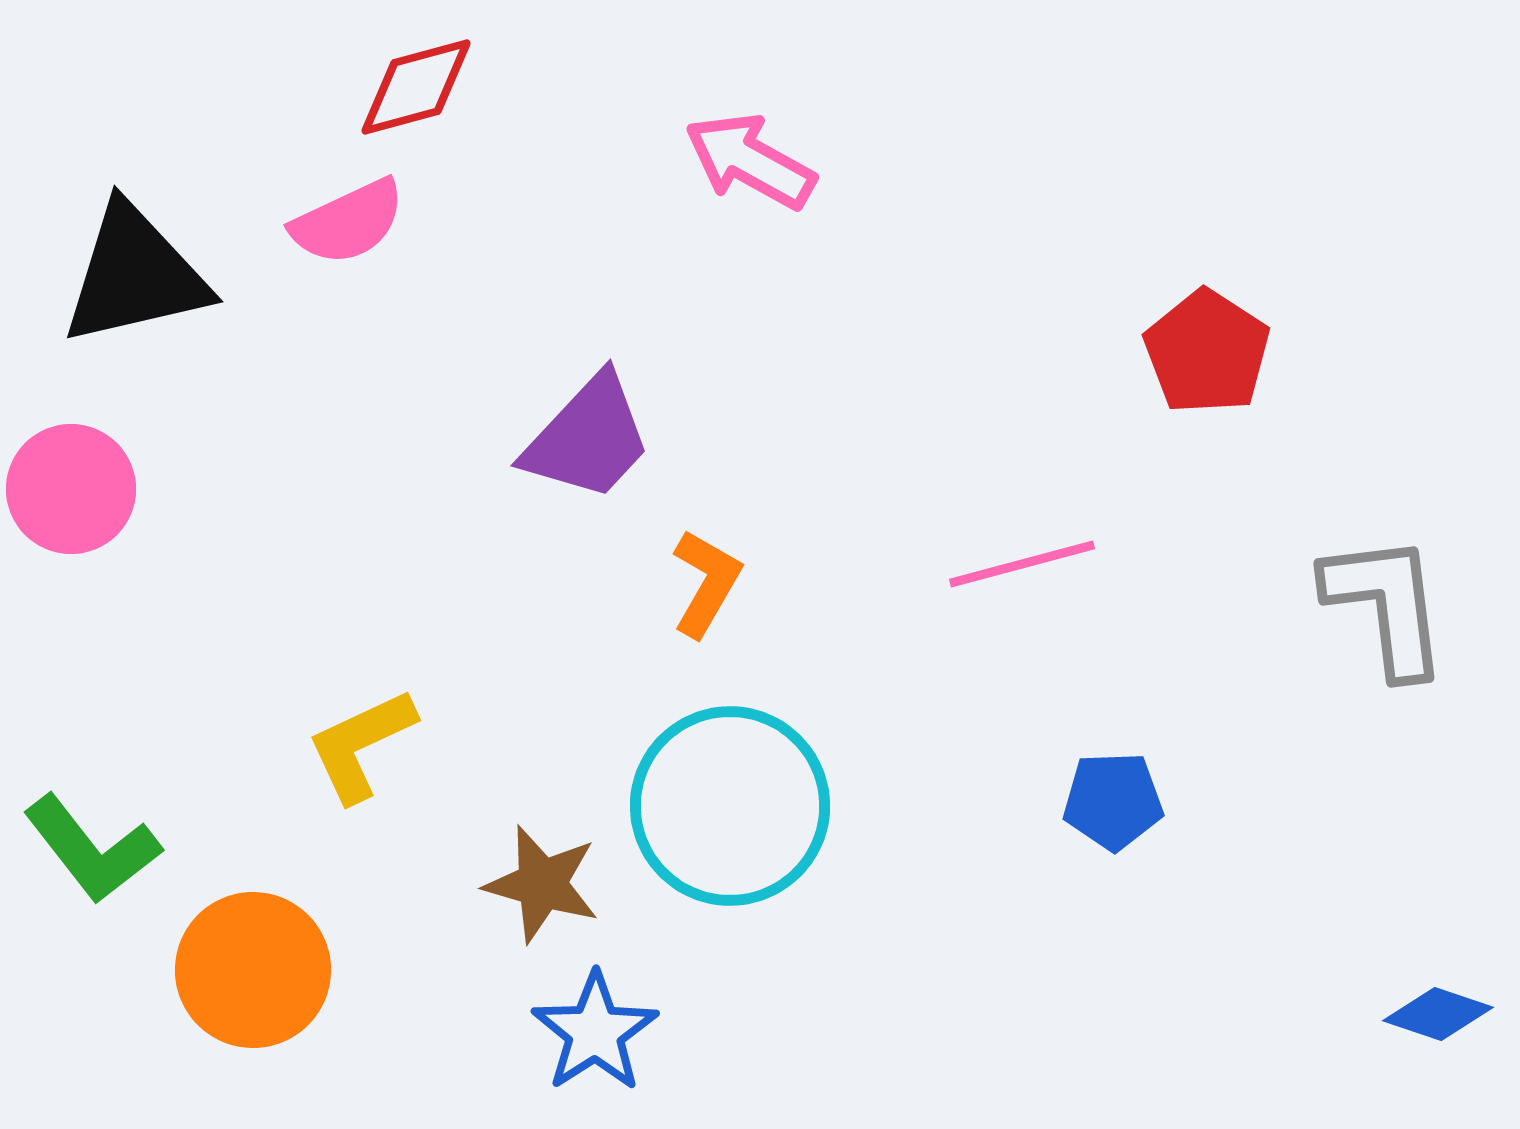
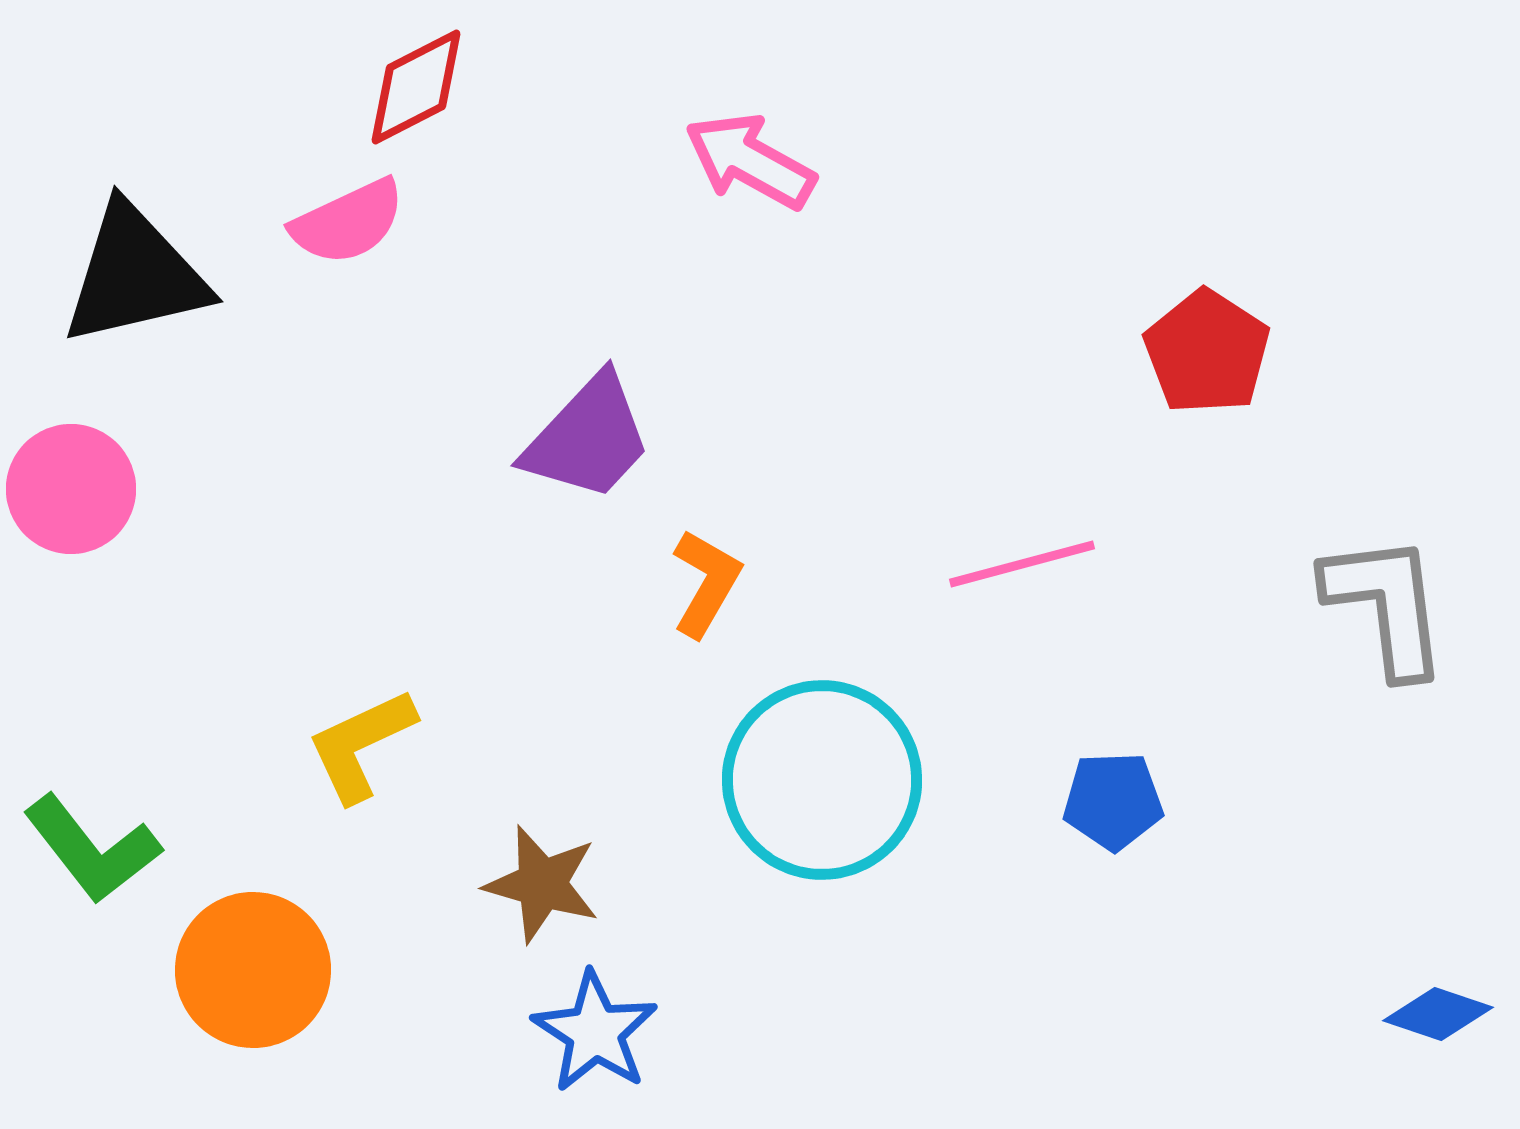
red diamond: rotated 12 degrees counterclockwise
cyan circle: moved 92 px right, 26 px up
blue star: rotated 6 degrees counterclockwise
